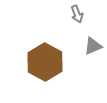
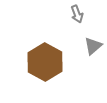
gray triangle: rotated 18 degrees counterclockwise
